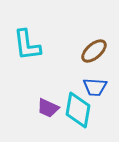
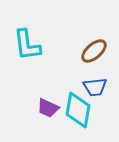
blue trapezoid: rotated 10 degrees counterclockwise
